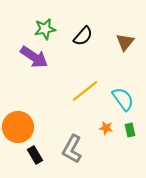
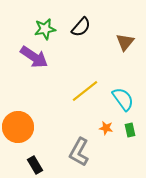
black semicircle: moved 2 px left, 9 px up
gray L-shape: moved 7 px right, 3 px down
black rectangle: moved 10 px down
